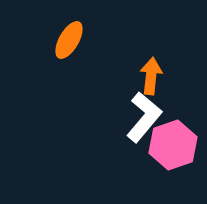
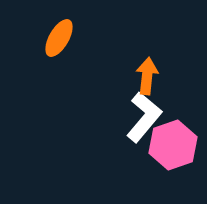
orange ellipse: moved 10 px left, 2 px up
orange arrow: moved 4 px left
